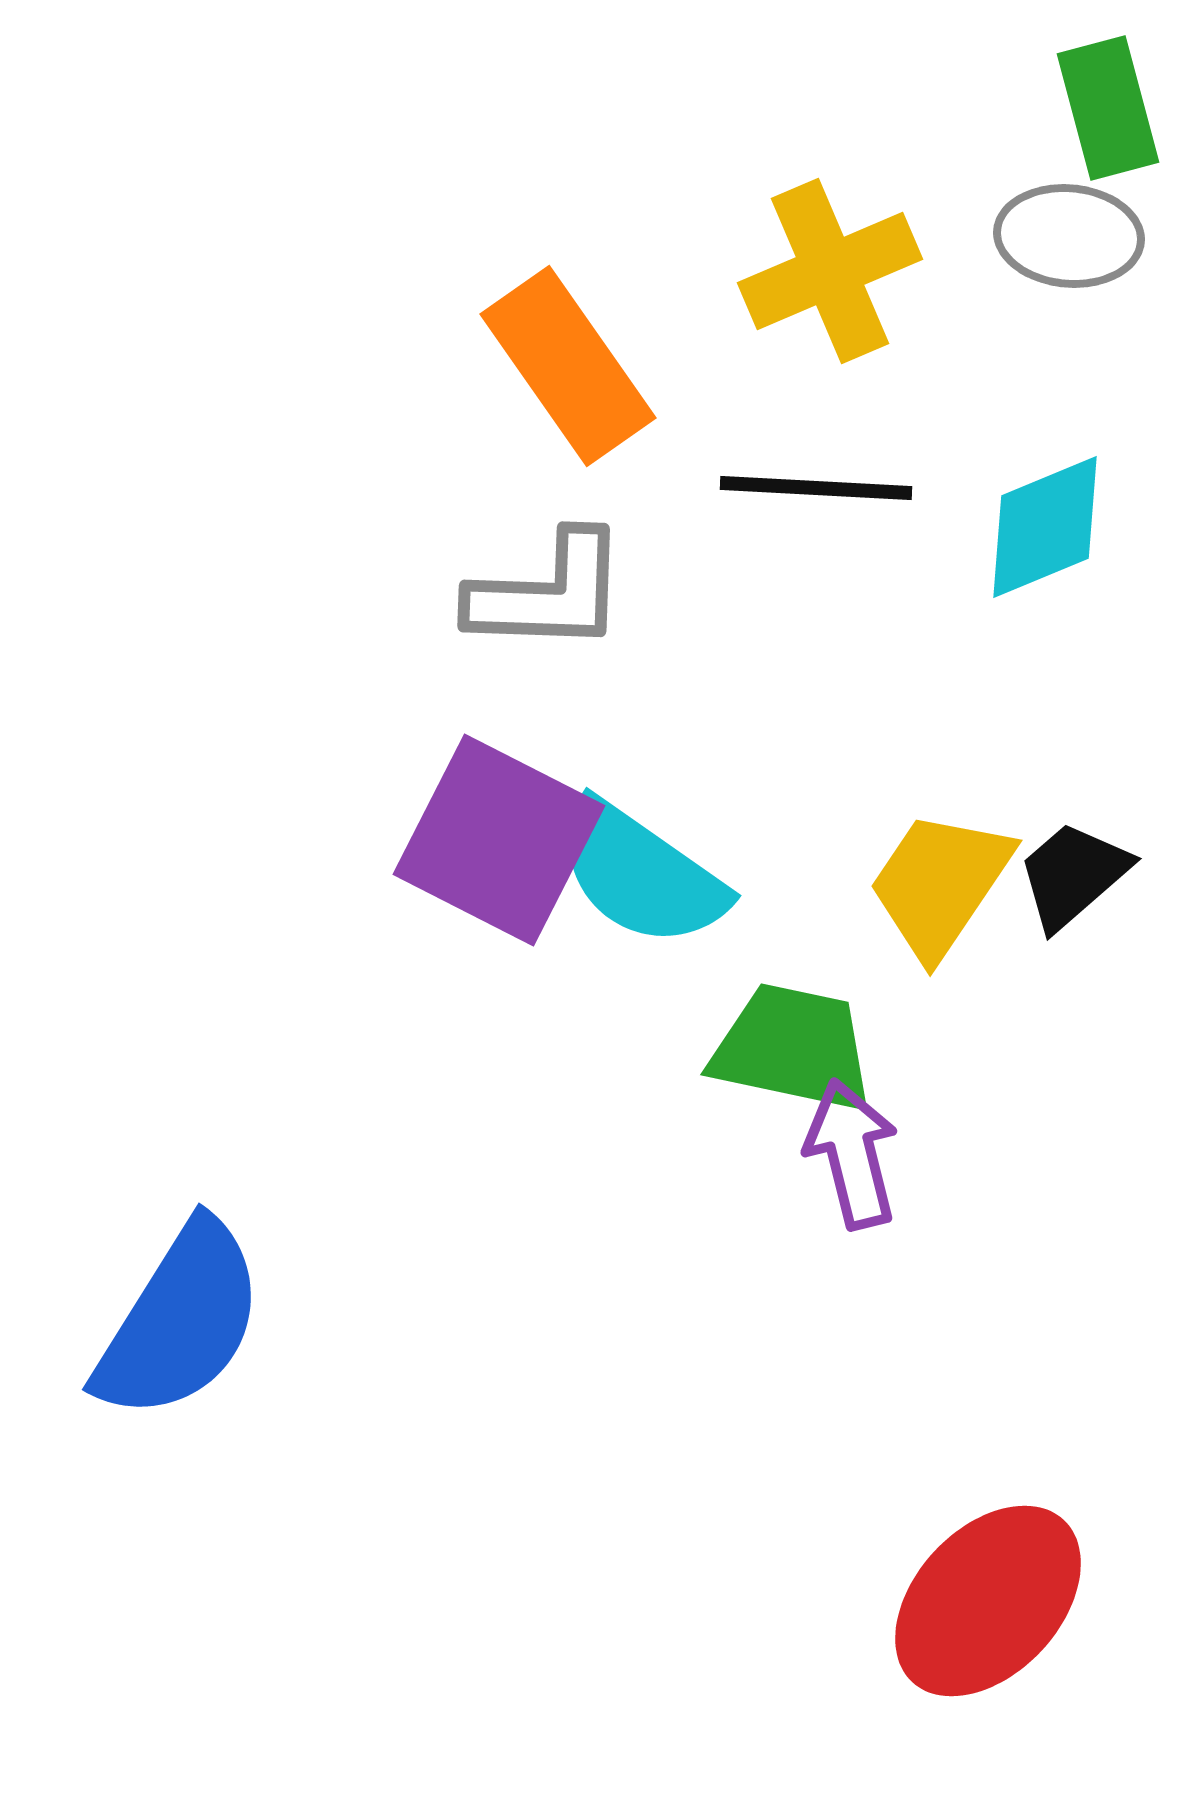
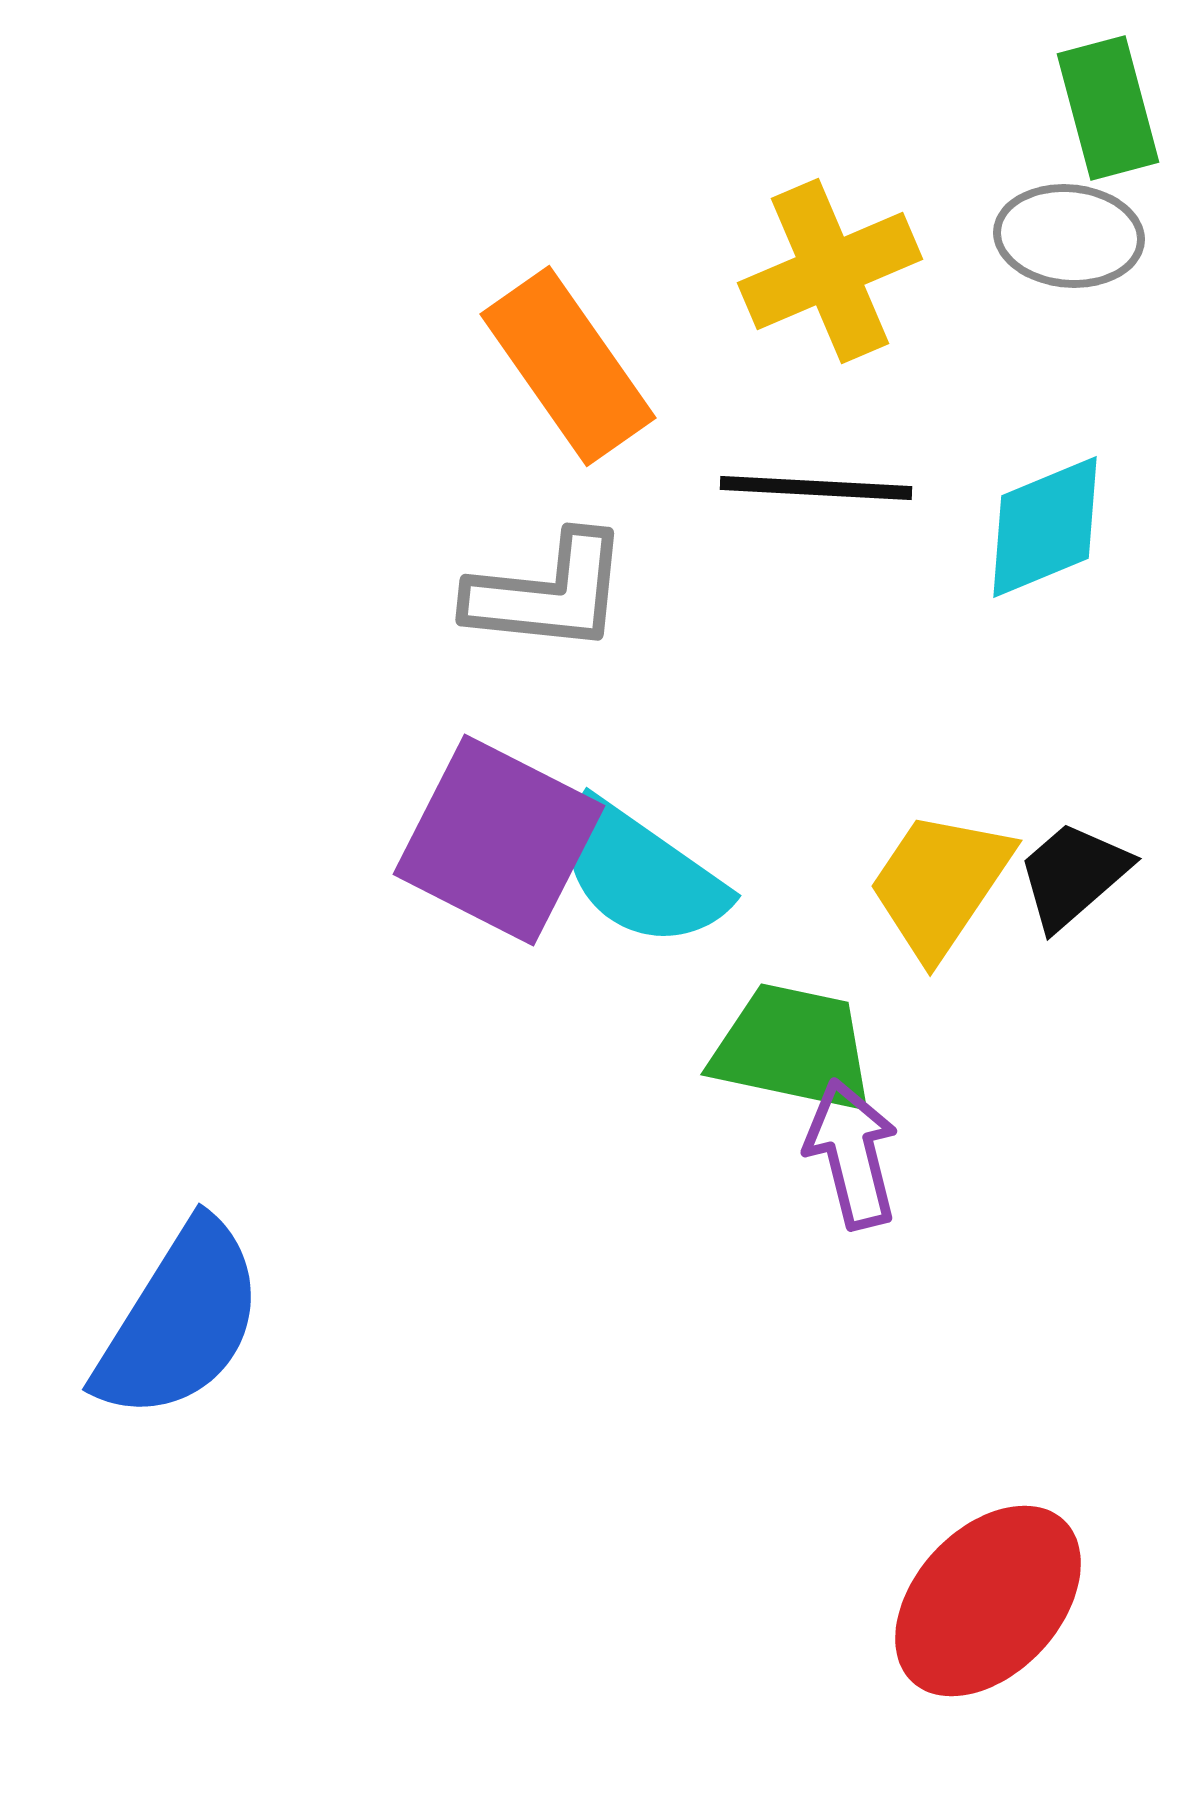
gray L-shape: rotated 4 degrees clockwise
